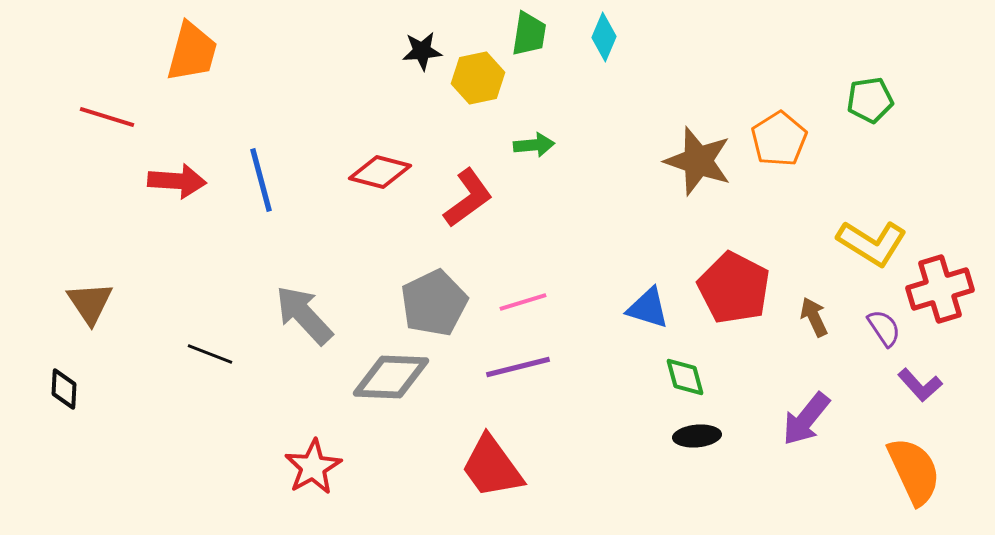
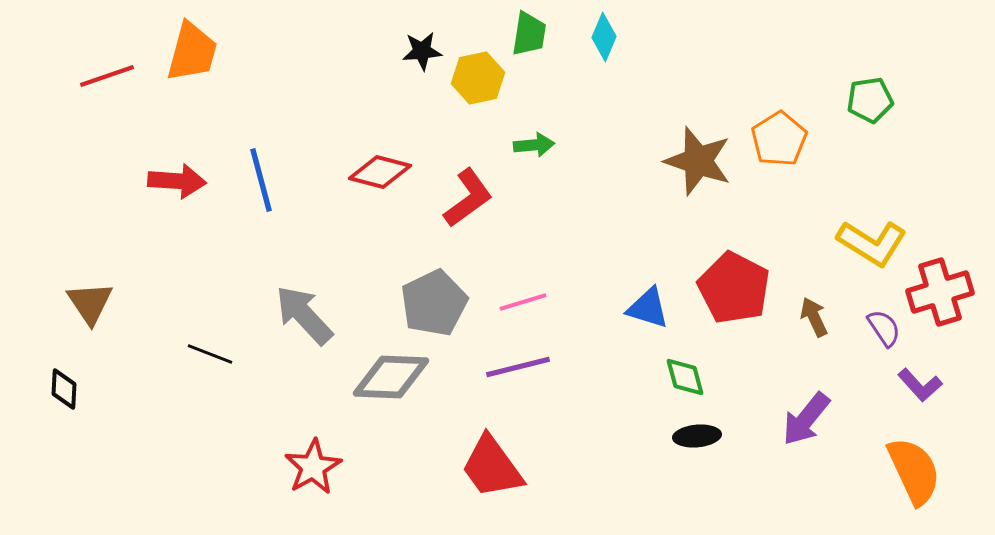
red line: moved 41 px up; rotated 36 degrees counterclockwise
red cross: moved 3 px down
